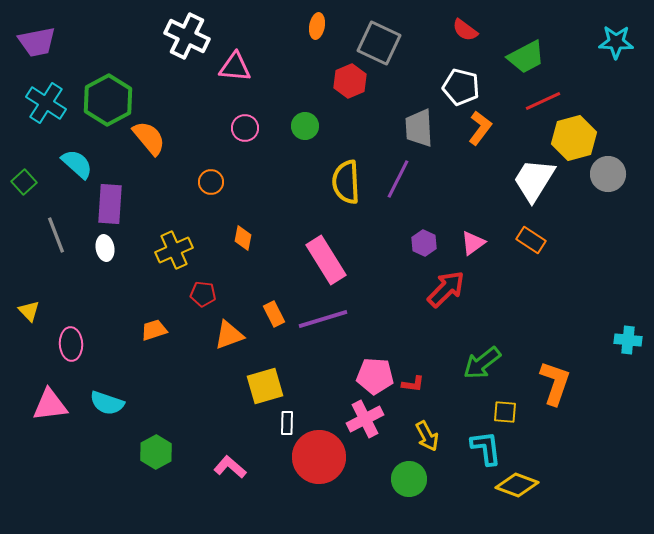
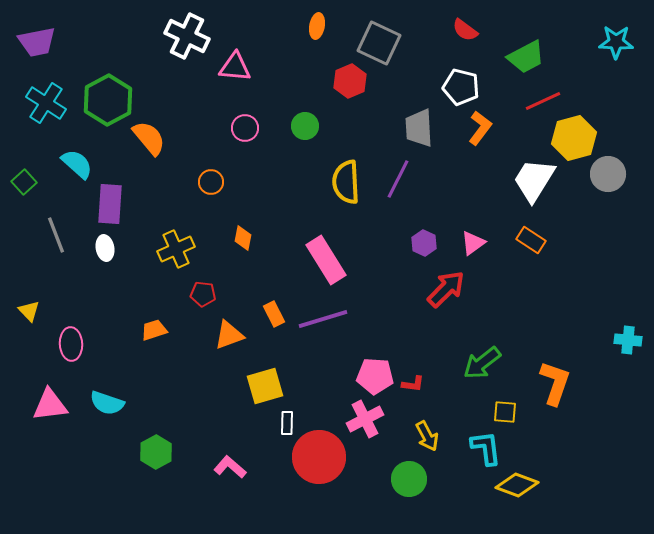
yellow cross at (174, 250): moved 2 px right, 1 px up
